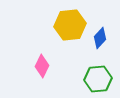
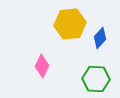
yellow hexagon: moved 1 px up
green hexagon: moved 2 px left; rotated 8 degrees clockwise
